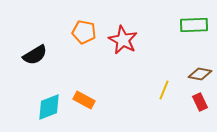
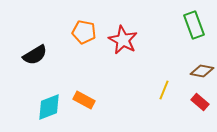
green rectangle: rotated 72 degrees clockwise
brown diamond: moved 2 px right, 3 px up
red rectangle: rotated 24 degrees counterclockwise
